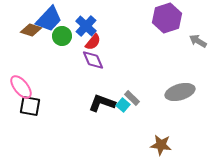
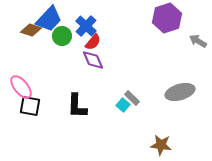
black L-shape: moved 25 px left, 3 px down; rotated 108 degrees counterclockwise
